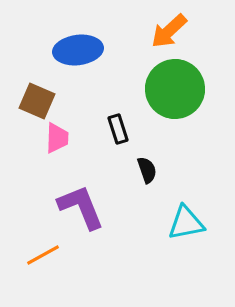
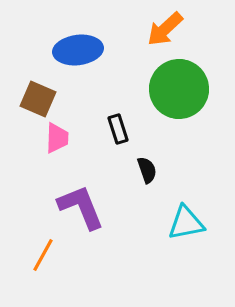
orange arrow: moved 4 px left, 2 px up
green circle: moved 4 px right
brown square: moved 1 px right, 2 px up
orange line: rotated 32 degrees counterclockwise
